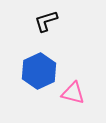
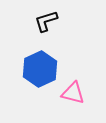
blue hexagon: moved 1 px right, 2 px up
